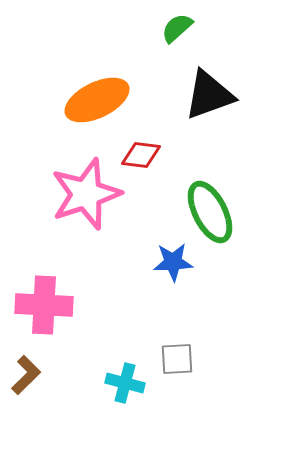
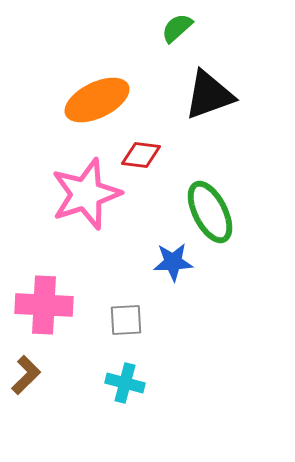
gray square: moved 51 px left, 39 px up
